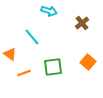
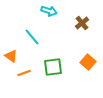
orange triangle: moved 1 px right, 2 px down
